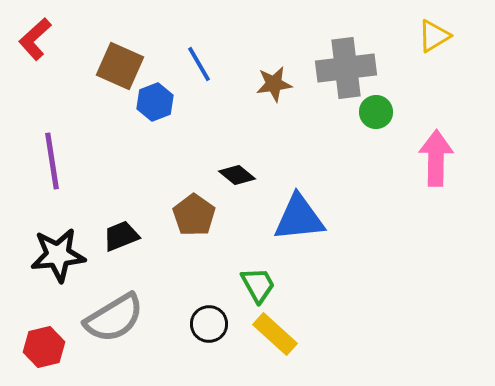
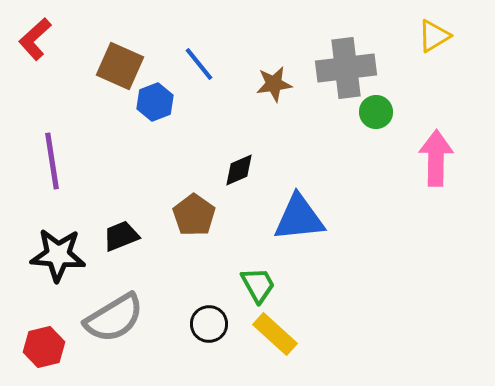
blue line: rotated 9 degrees counterclockwise
black diamond: moved 2 px right, 5 px up; rotated 63 degrees counterclockwise
black star: rotated 10 degrees clockwise
